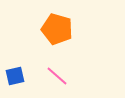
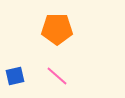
orange pentagon: rotated 16 degrees counterclockwise
